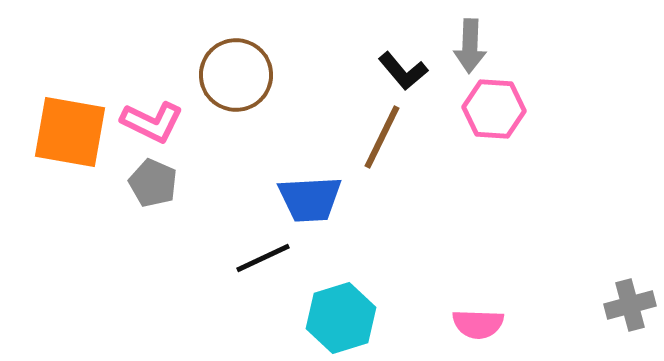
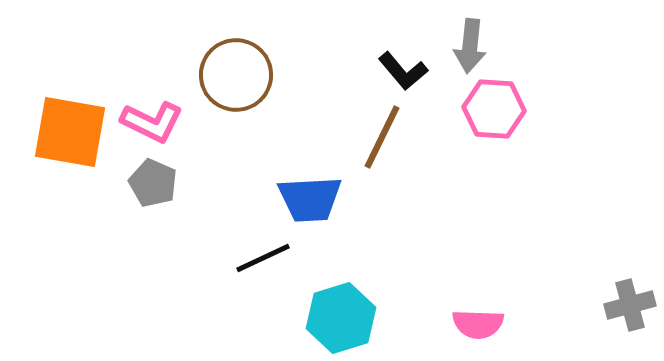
gray arrow: rotated 4 degrees clockwise
